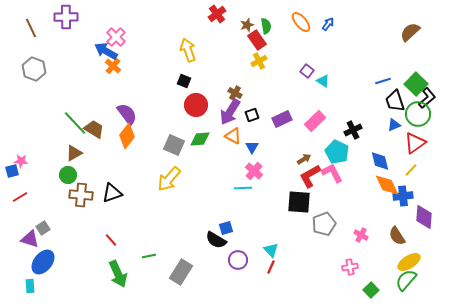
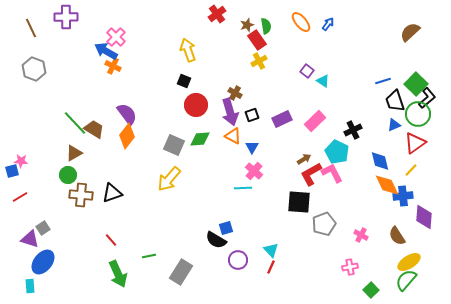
orange cross at (113, 66): rotated 14 degrees counterclockwise
purple arrow at (230, 112): rotated 48 degrees counterclockwise
red L-shape at (310, 176): moved 1 px right, 2 px up
